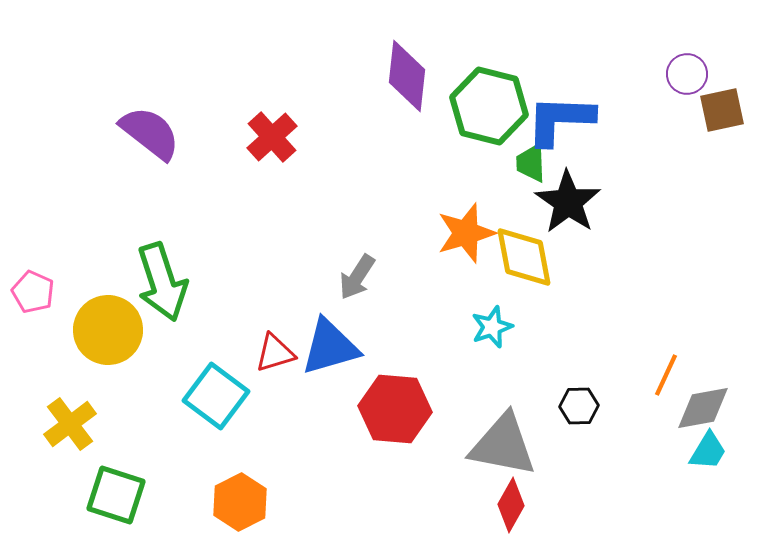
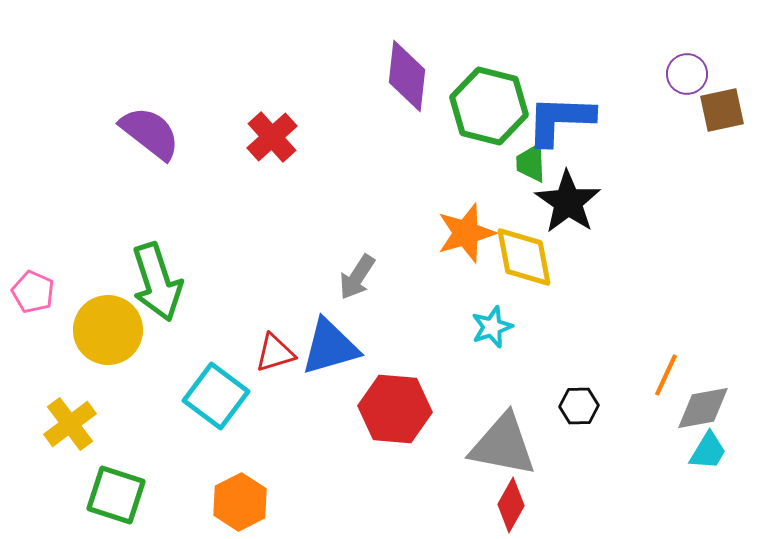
green arrow: moved 5 px left
